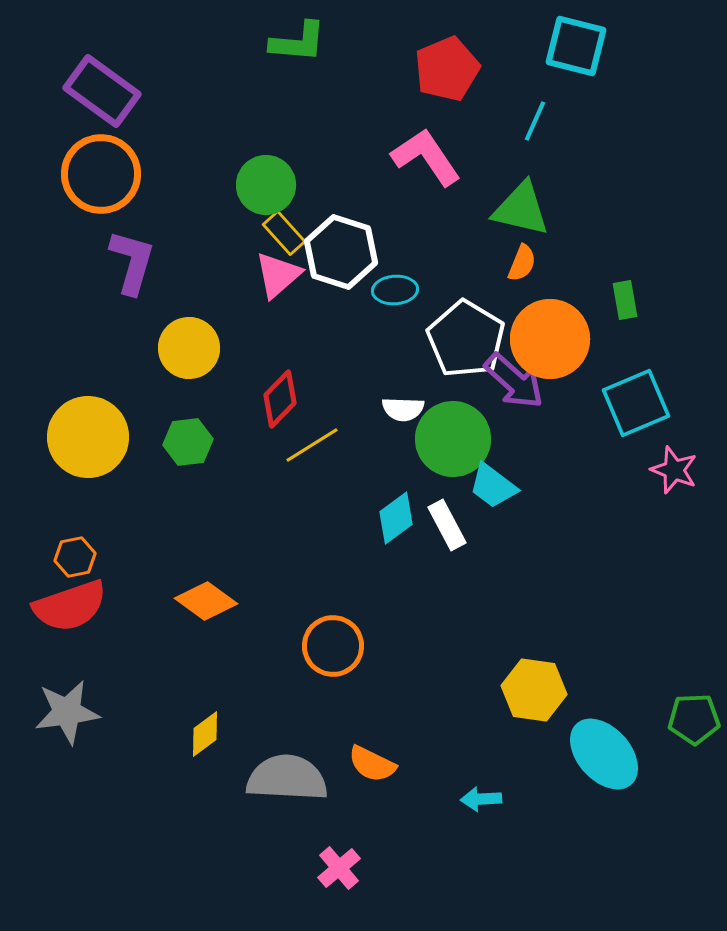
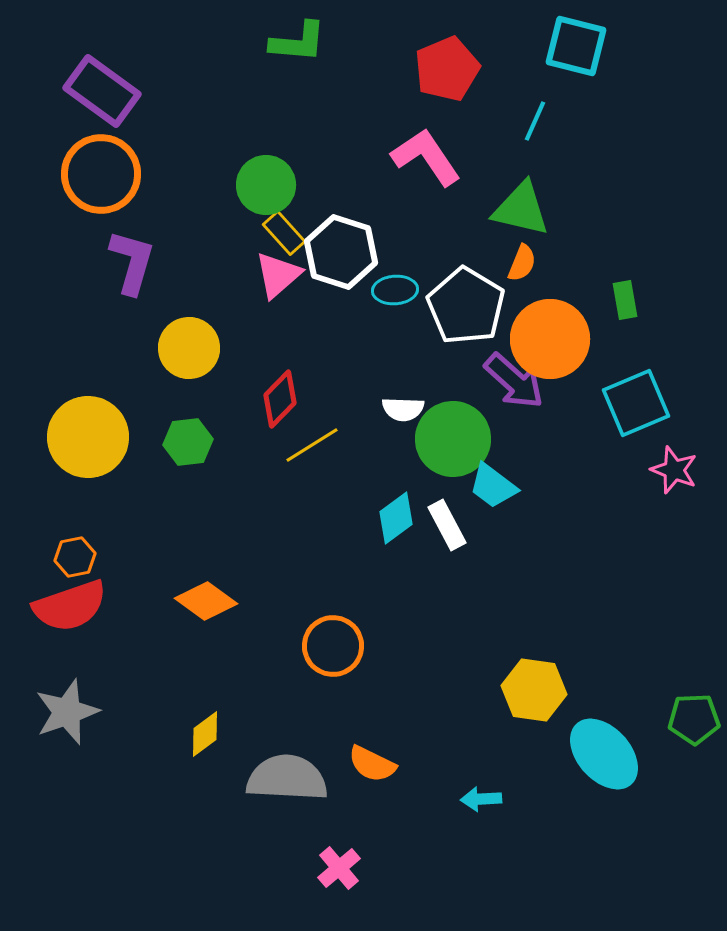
white pentagon at (466, 339): moved 33 px up
gray star at (67, 712): rotated 12 degrees counterclockwise
